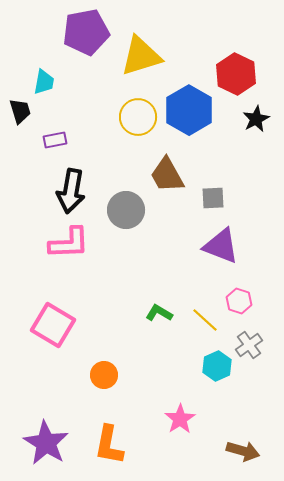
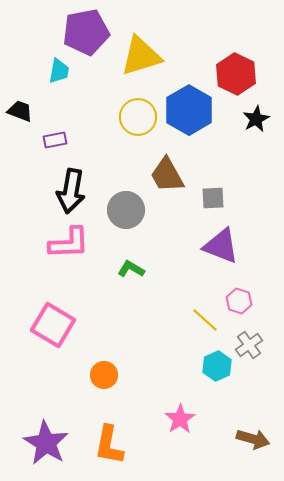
cyan trapezoid: moved 15 px right, 11 px up
black trapezoid: rotated 52 degrees counterclockwise
green L-shape: moved 28 px left, 44 px up
brown arrow: moved 10 px right, 12 px up
